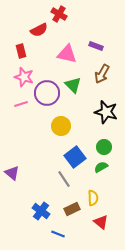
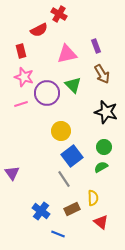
purple rectangle: rotated 48 degrees clockwise
pink triangle: rotated 25 degrees counterclockwise
brown arrow: rotated 60 degrees counterclockwise
yellow circle: moved 5 px down
blue square: moved 3 px left, 1 px up
purple triangle: rotated 14 degrees clockwise
